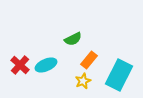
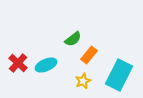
green semicircle: rotated 12 degrees counterclockwise
orange rectangle: moved 5 px up
red cross: moved 2 px left, 2 px up
